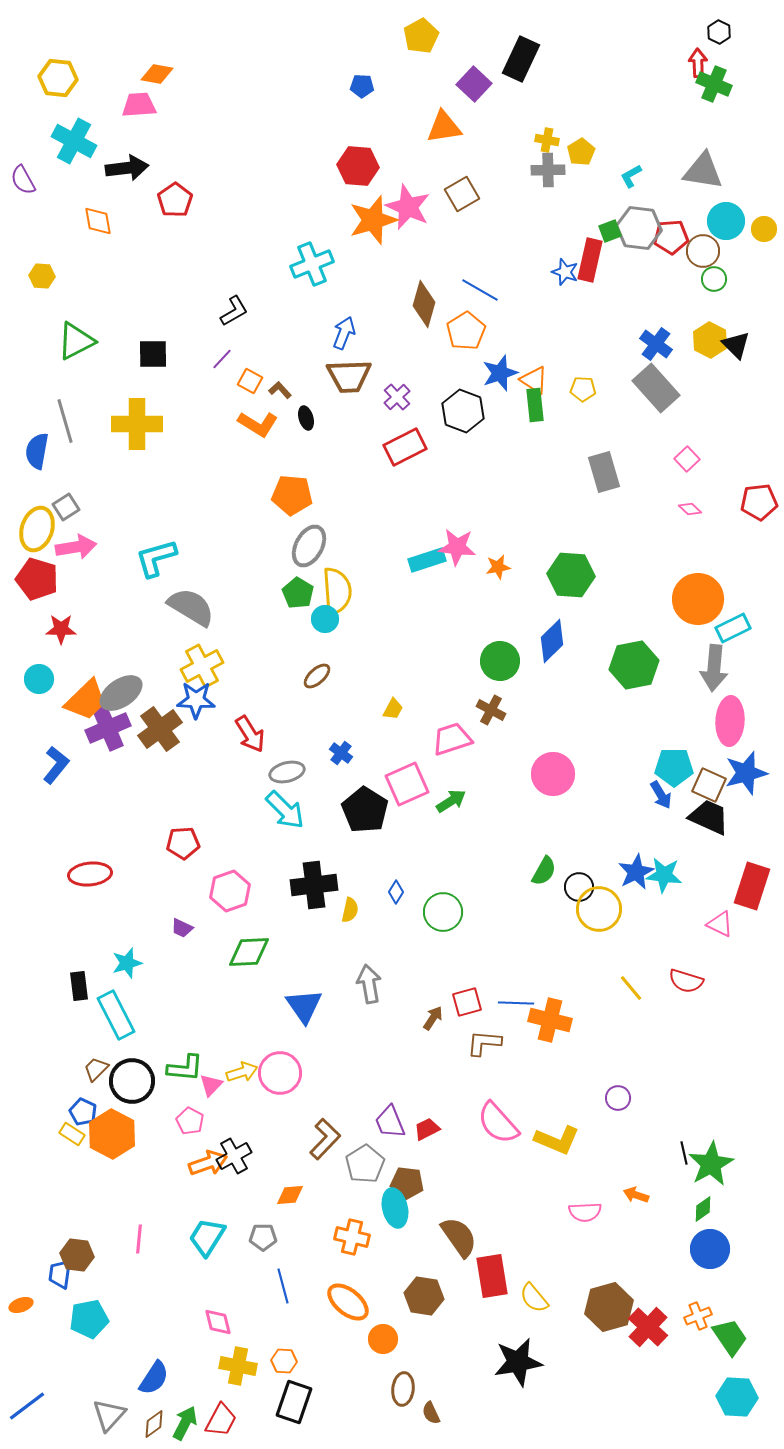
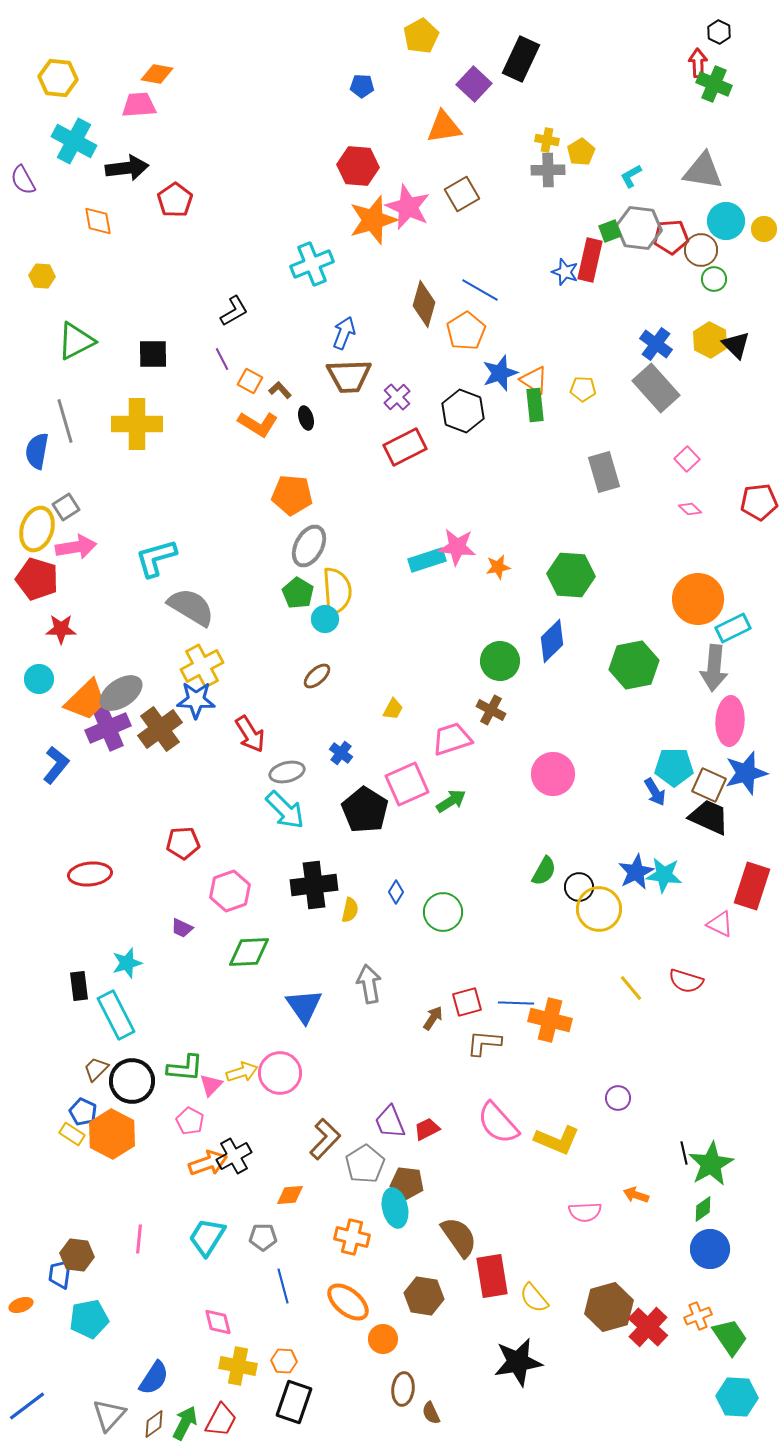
brown circle at (703, 251): moved 2 px left, 1 px up
purple line at (222, 359): rotated 70 degrees counterclockwise
blue arrow at (661, 795): moved 6 px left, 3 px up
